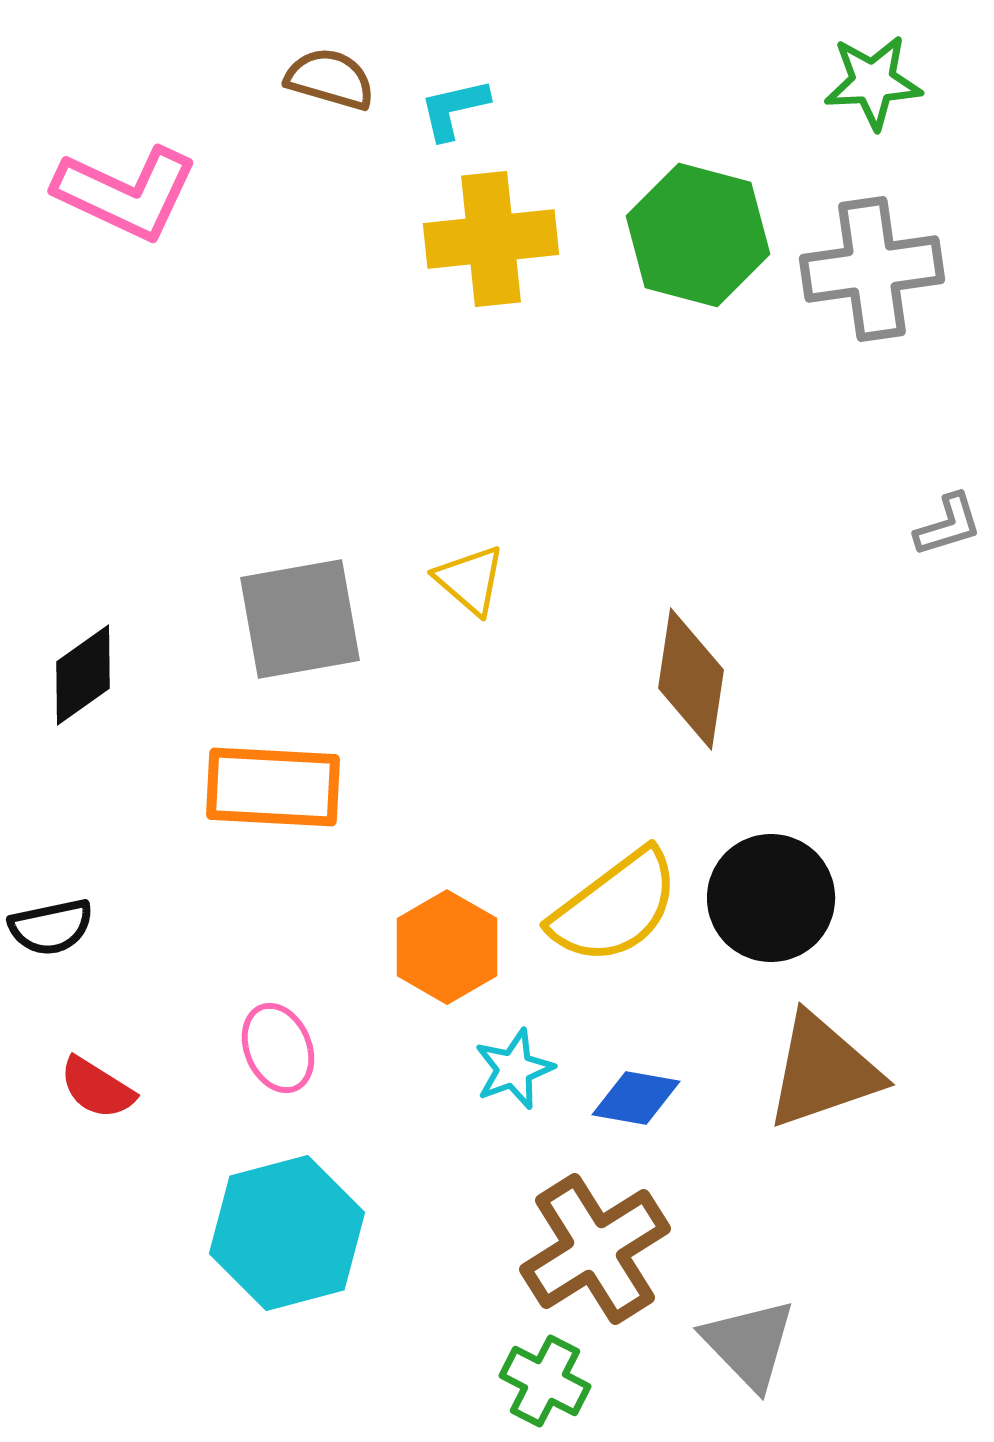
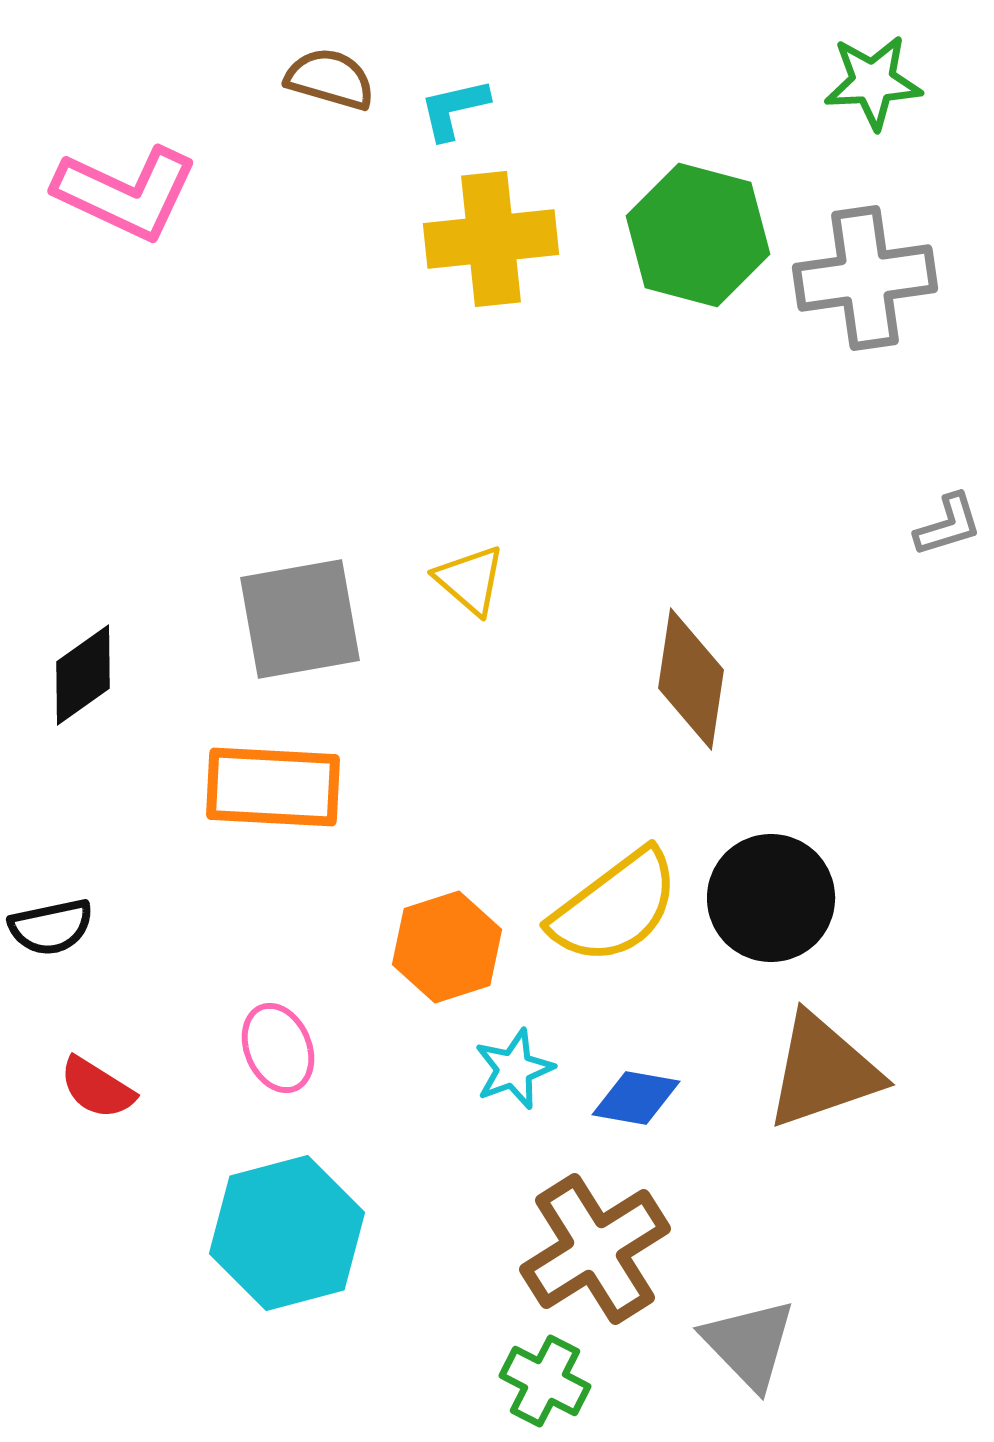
gray cross: moved 7 px left, 9 px down
orange hexagon: rotated 12 degrees clockwise
